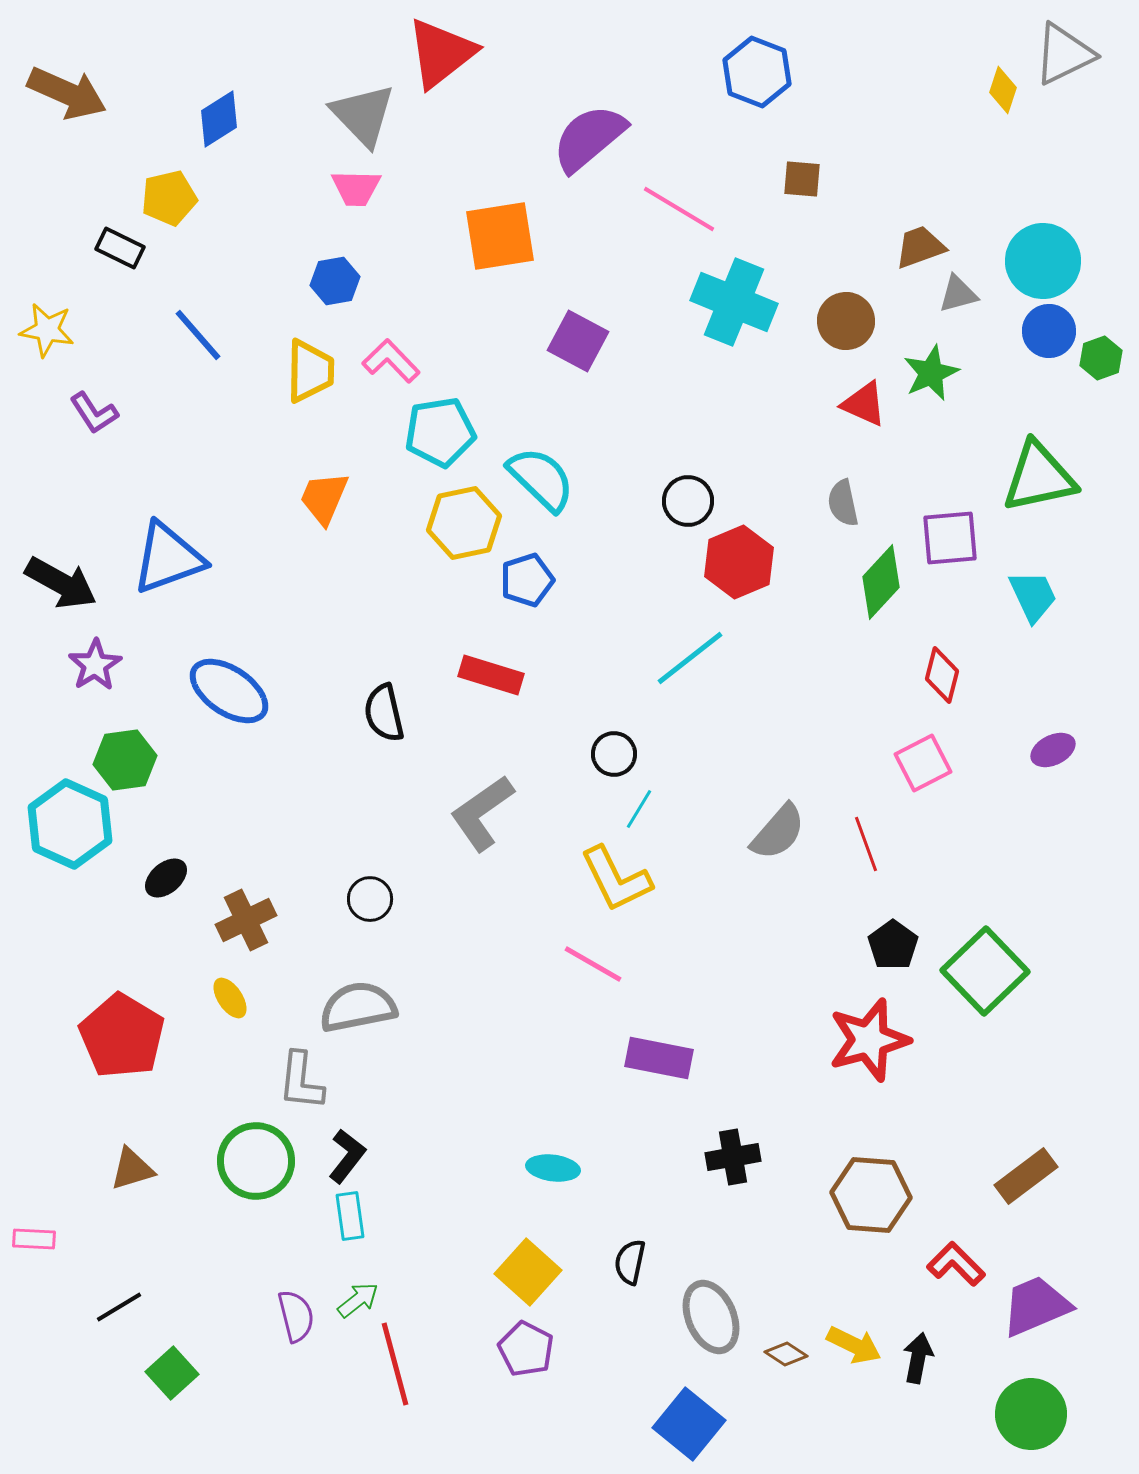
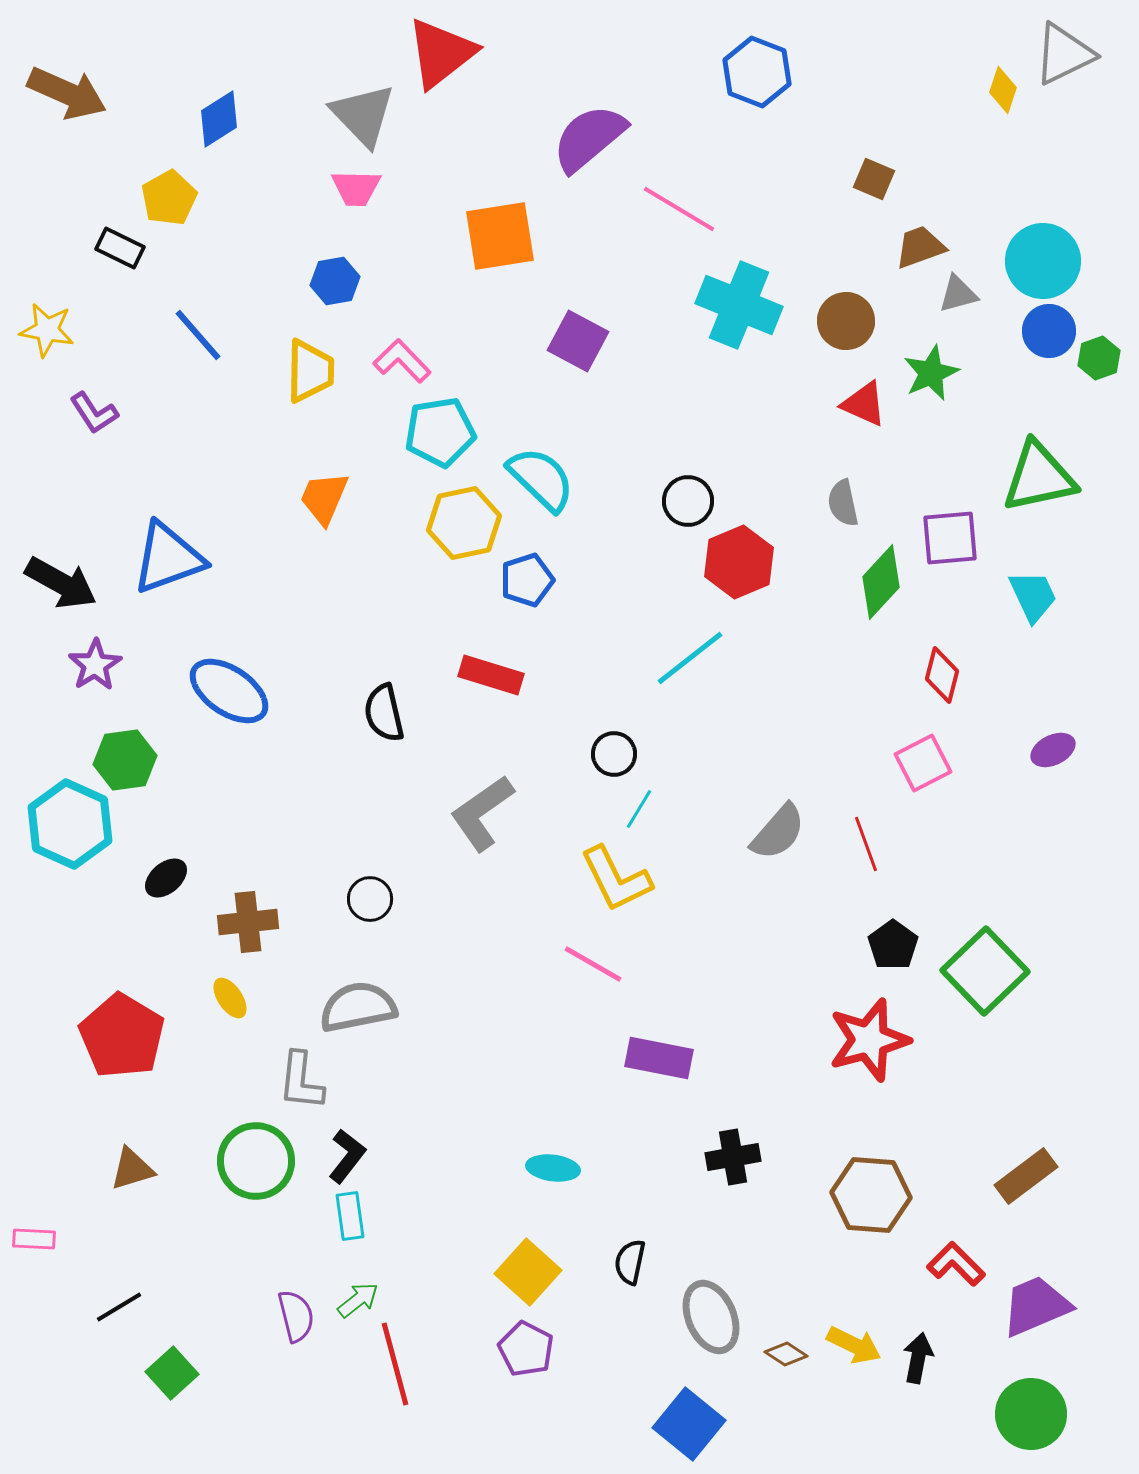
brown square at (802, 179): moved 72 px right; rotated 18 degrees clockwise
yellow pentagon at (169, 198): rotated 16 degrees counterclockwise
cyan cross at (734, 302): moved 5 px right, 3 px down
green hexagon at (1101, 358): moved 2 px left
pink L-shape at (391, 361): moved 11 px right
brown cross at (246, 920): moved 2 px right, 2 px down; rotated 20 degrees clockwise
